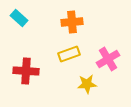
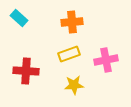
pink cross: moved 2 px left, 1 px down; rotated 20 degrees clockwise
yellow star: moved 13 px left, 1 px down
